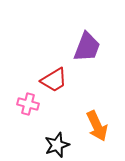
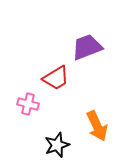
purple trapezoid: rotated 132 degrees counterclockwise
red trapezoid: moved 2 px right, 2 px up
